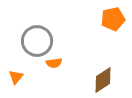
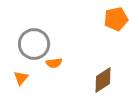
orange pentagon: moved 3 px right
gray circle: moved 3 px left, 3 px down
orange triangle: moved 5 px right, 1 px down
